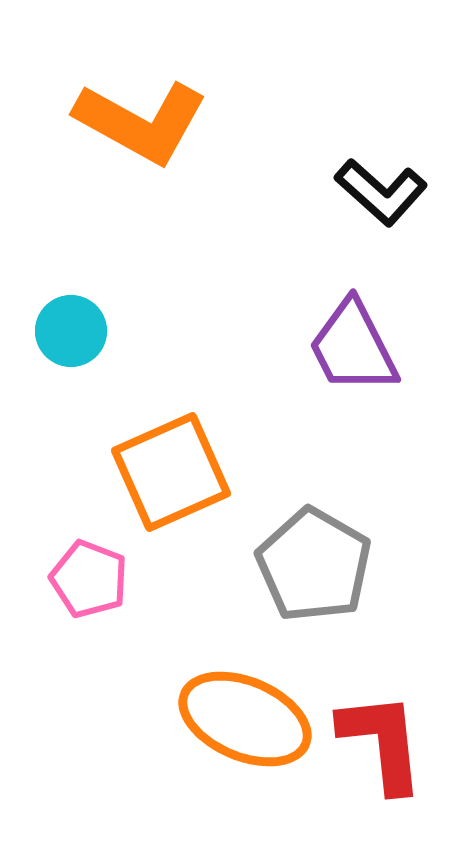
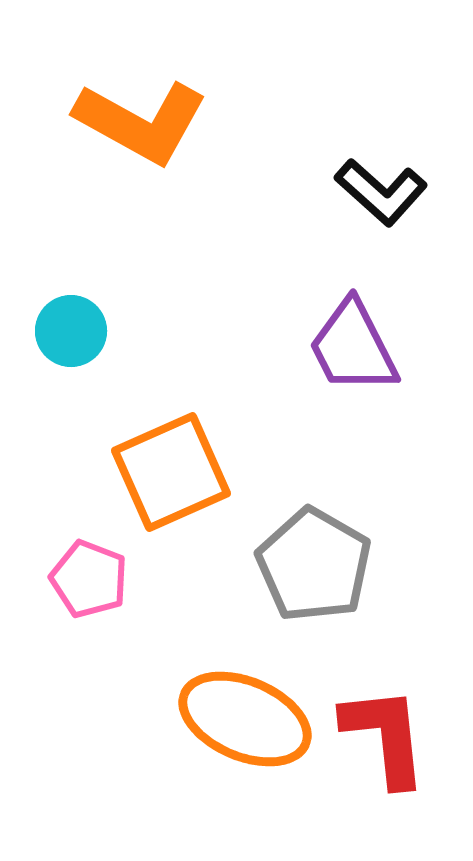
red L-shape: moved 3 px right, 6 px up
